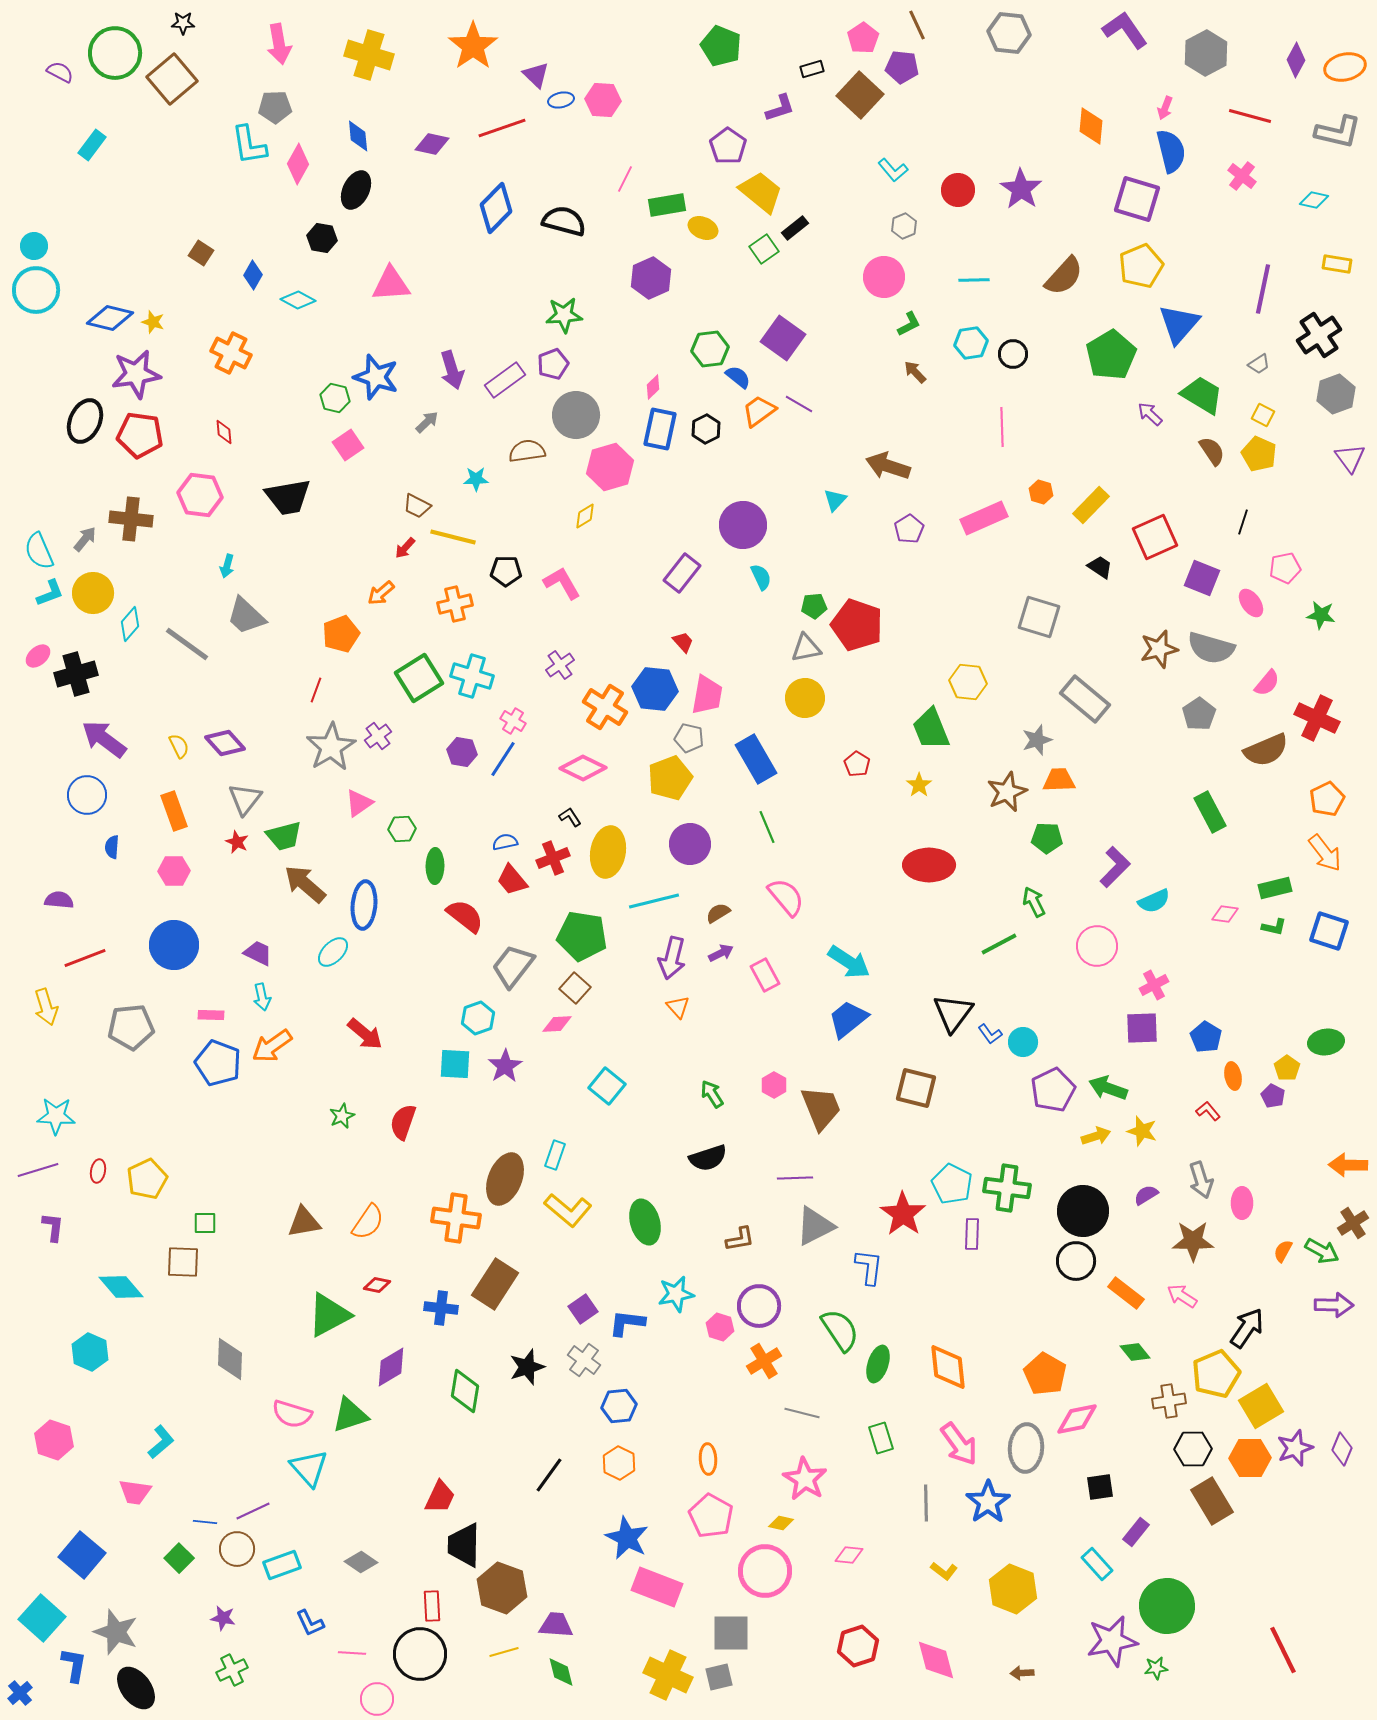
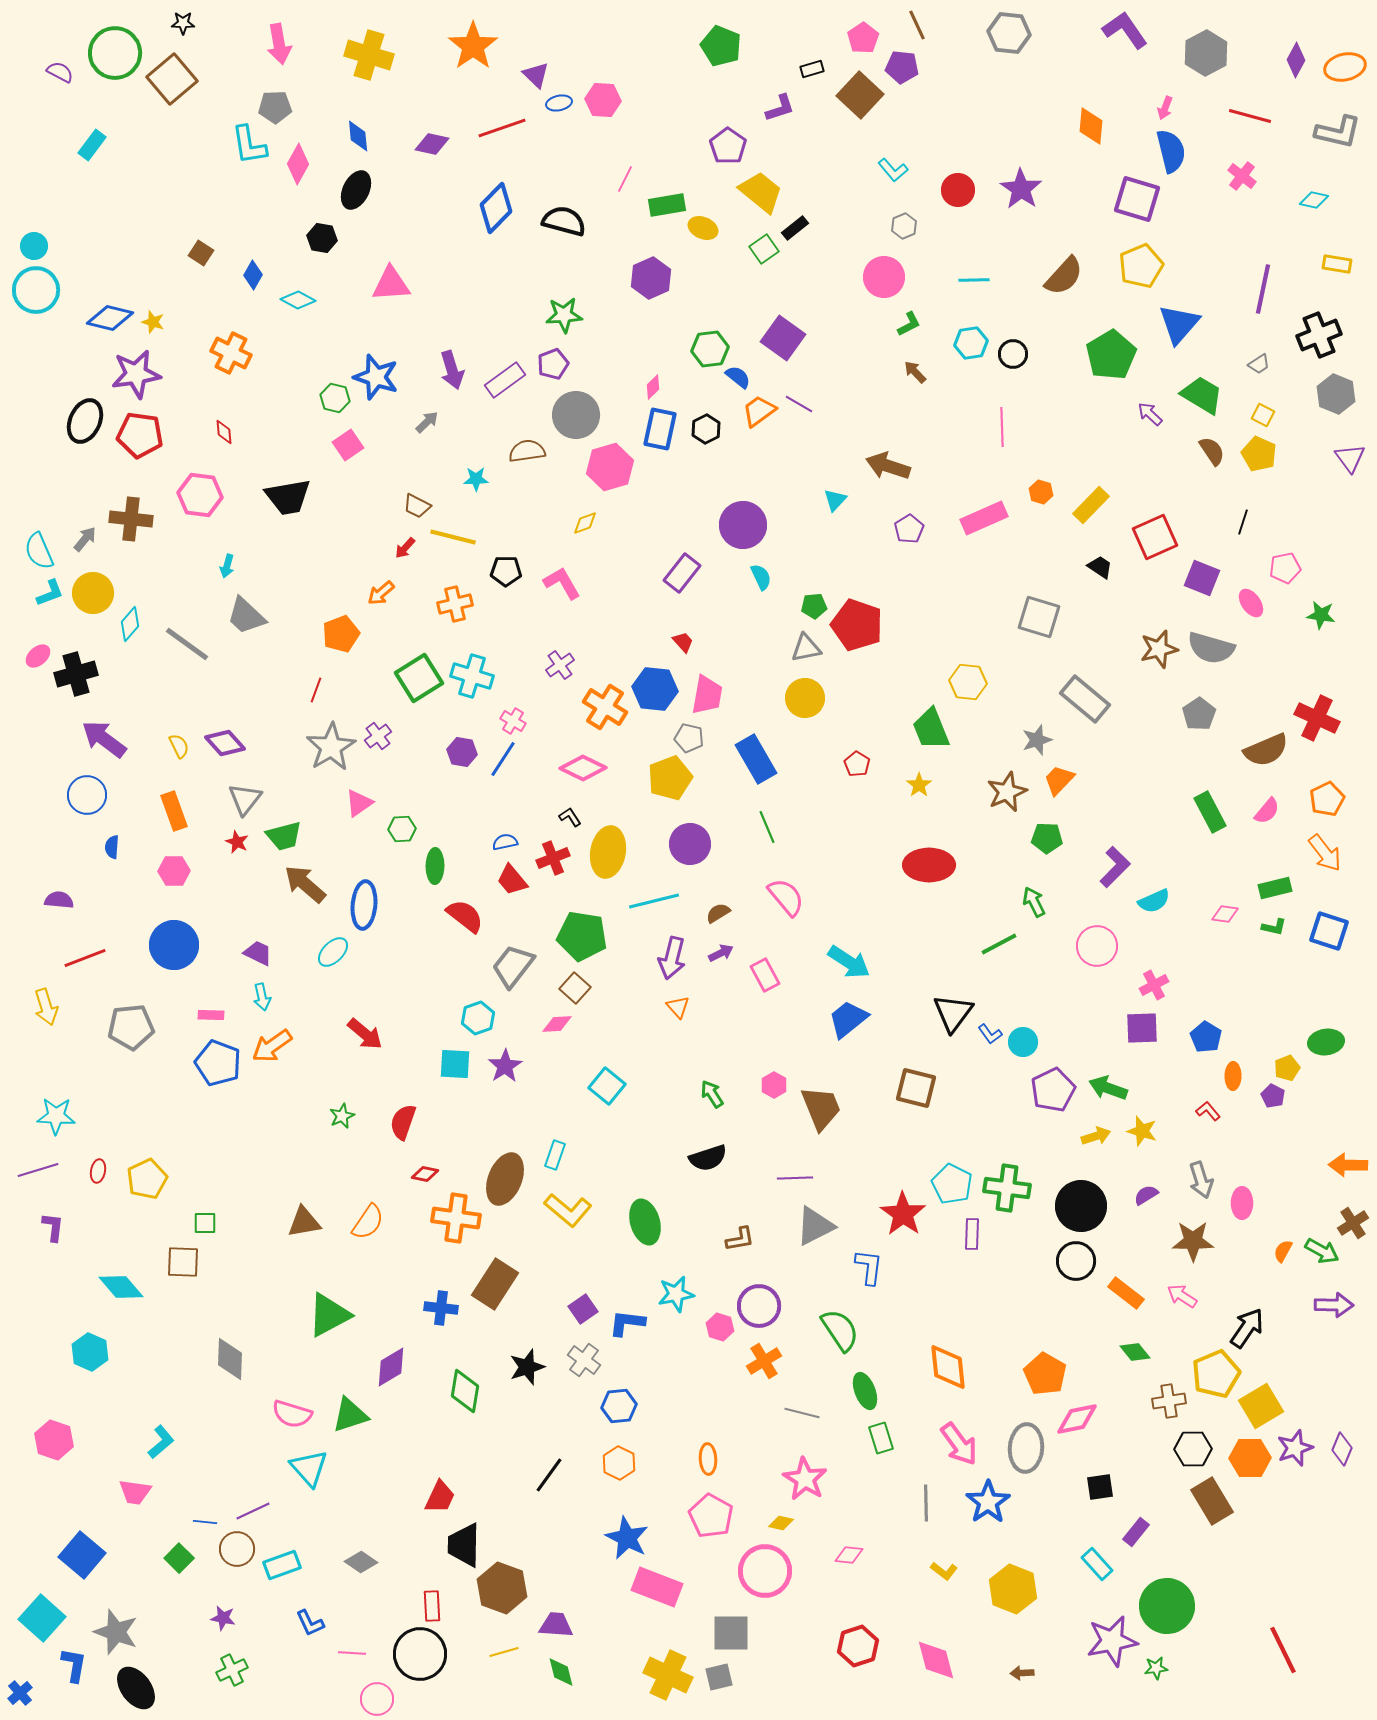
blue ellipse at (561, 100): moved 2 px left, 3 px down
black cross at (1319, 335): rotated 12 degrees clockwise
gray hexagon at (1336, 394): rotated 18 degrees counterclockwise
yellow diamond at (585, 516): moved 7 px down; rotated 12 degrees clockwise
pink semicircle at (1267, 683): moved 128 px down
orange trapezoid at (1059, 780): rotated 44 degrees counterclockwise
yellow pentagon at (1287, 1068): rotated 15 degrees clockwise
orange ellipse at (1233, 1076): rotated 12 degrees clockwise
black circle at (1083, 1211): moved 2 px left, 5 px up
red diamond at (377, 1285): moved 48 px right, 111 px up
green ellipse at (878, 1364): moved 13 px left, 27 px down; rotated 39 degrees counterclockwise
